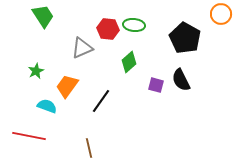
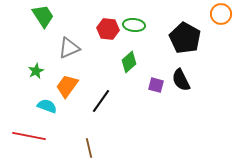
gray triangle: moved 13 px left
